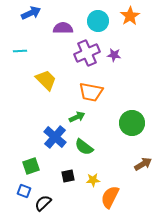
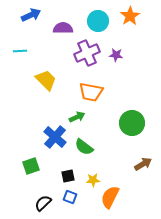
blue arrow: moved 2 px down
purple star: moved 2 px right
blue square: moved 46 px right, 6 px down
